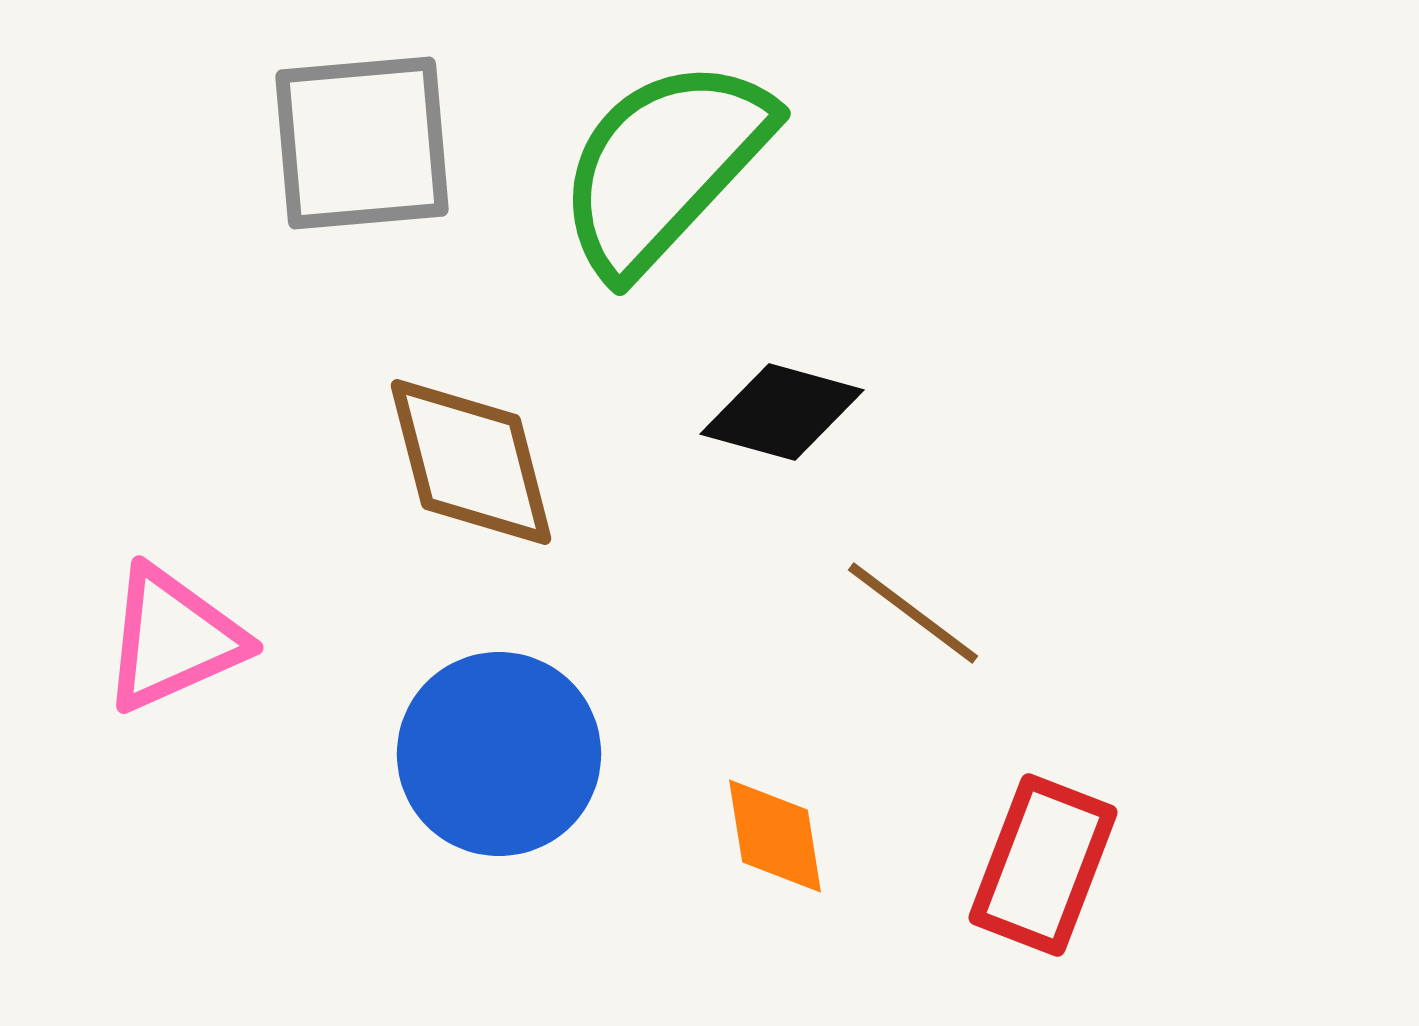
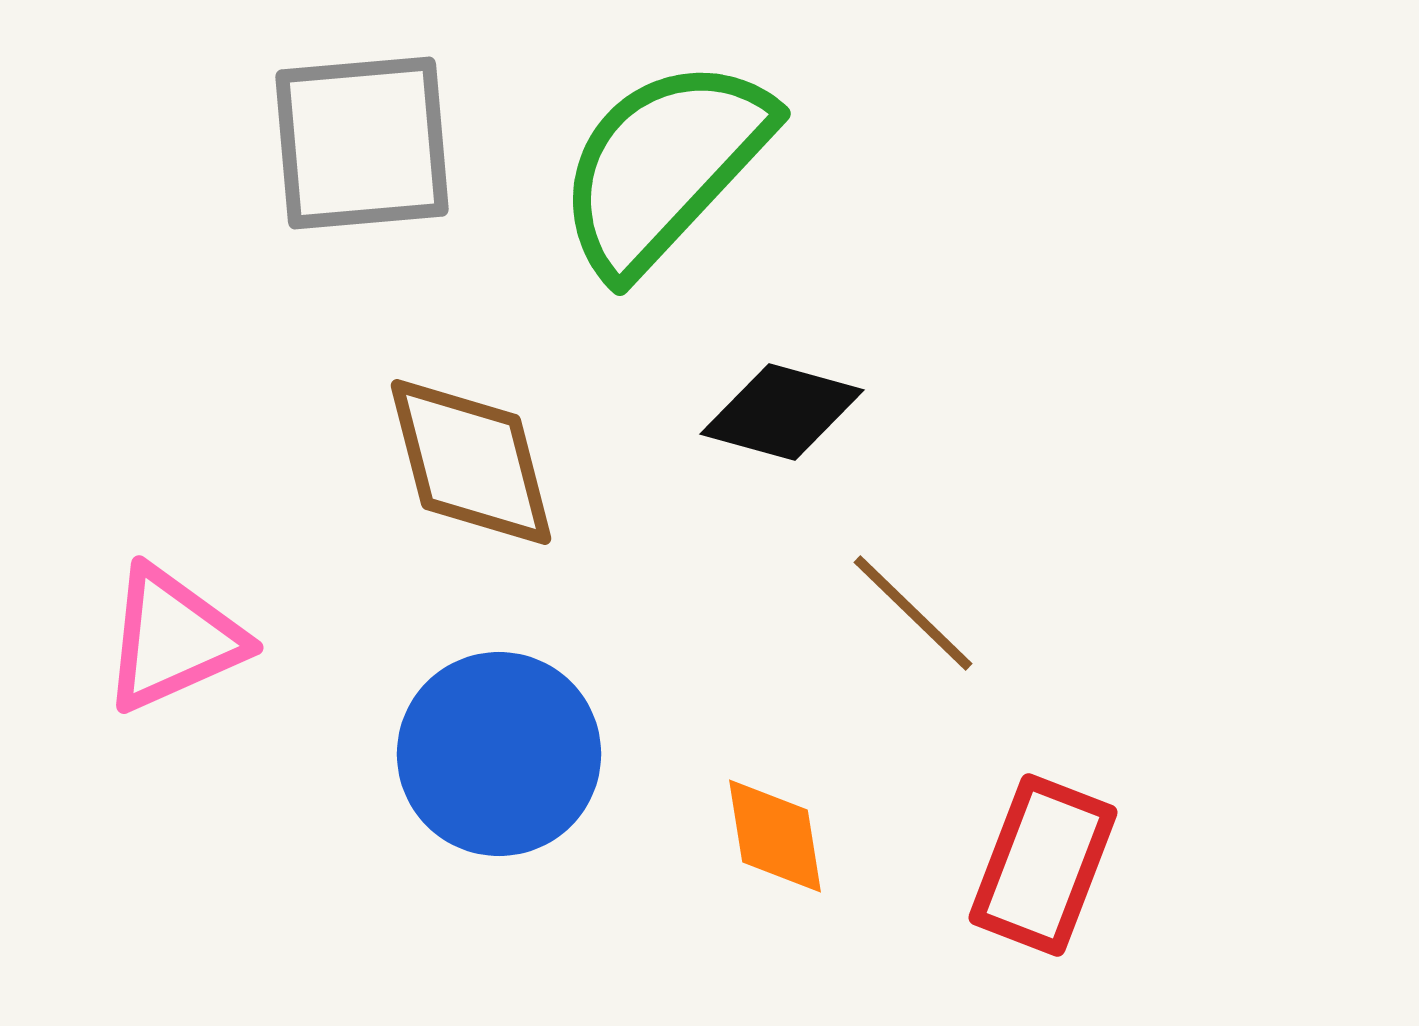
brown line: rotated 7 degrees clockwise
